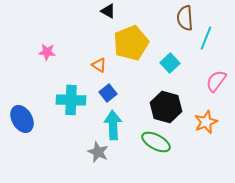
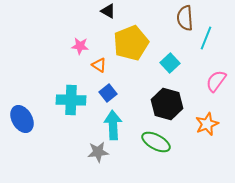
pink star: moved 33 px right, 6 px up
black hexagon: moved 1 px right, 3 px up
orange star: moved 1 px right, 2 px down
gray star: rotated 30 degrees counterclockwise
